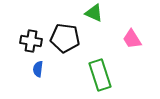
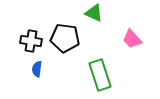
pink trapezoid: rotated 10 degrees counterclockwise
blue semicircle: moved 1 px left
